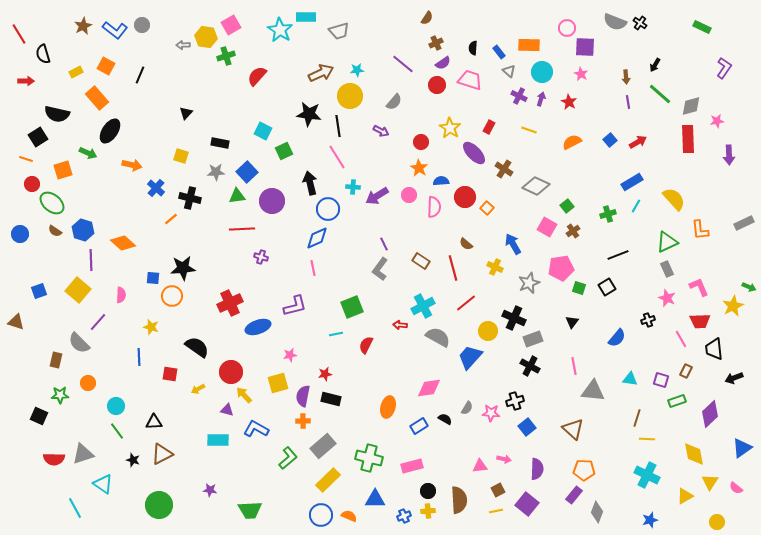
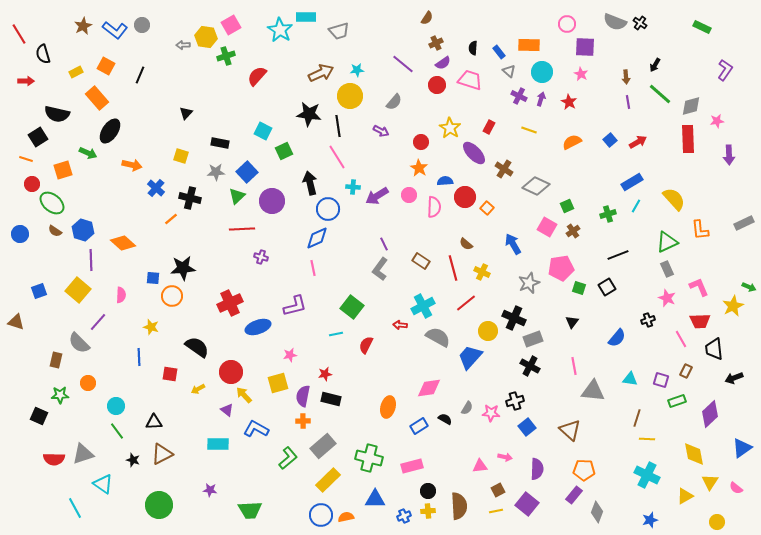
pink circle at (567, 28): moved 4 px up
purple L-shape at (724, 68): moved 1 px right, 2 px down
blue semicircle at (441, 181): moved 4 px right
green triangle at (237, 196): rotated 36 degrees counterclockwise
green square at (567, 206): rotated 16 degrees clockwise
yellow cross at (495, 267): moved 13 px left, 5 px down
green square at (352, 307): rotated 30 degrees counterclockwise
purple triangle at (227, 410): rotated 24 degrees clockwise
brown triangle at (573, 429): moved 3 px left, 1 px down
cyan rectangle at (218, 440): moved 4 px down
pink arrow at (504, 459): moved 1 px right, 2 px up
brown semicircle at (459, 500): moved 6 px down
orange semicircle at (349, 516): moved 3 px left, 1 px down; rotated 35 degrees counterclockwise
